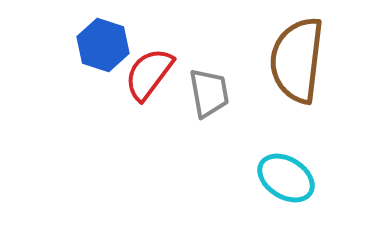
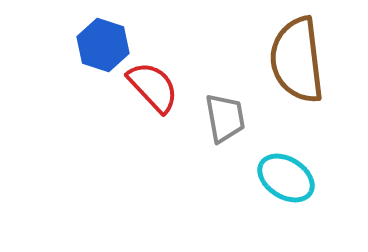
brown semicircle: rotated 14 degrees counterclockwise
red semicircle: moved 4 px right, 13 px down; rotated 100 degrees clockwise
gray trapezoid: moved 16 px right, 25 px down
